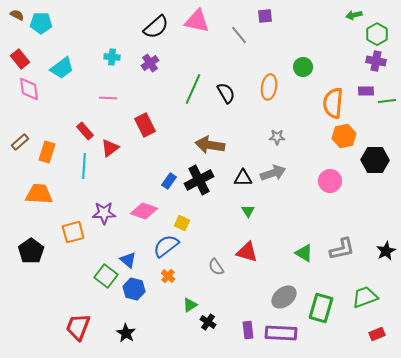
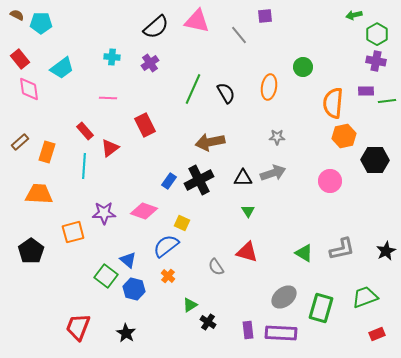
brown arrow at (210, 145): moved 3 px up; rotated 20 degrees counterclockwise
